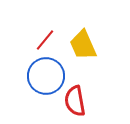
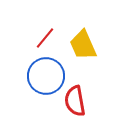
red line: moved 2 px up
